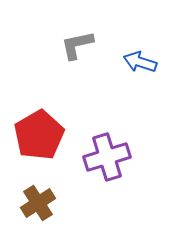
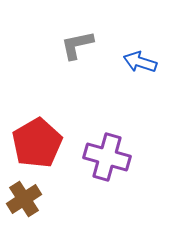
red pentagon: moved 2 px left, 8 px down
purple cross: rotated 33 degrees clockwise
brown cross: moved 14 px left, 4 px up
